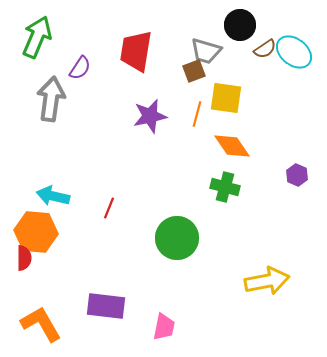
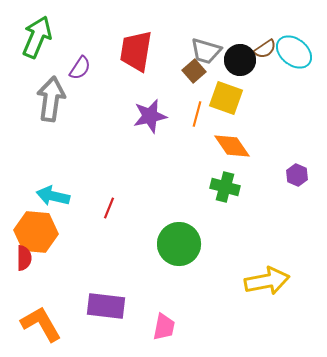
black circle: moved 35 px down
brown square: rotated 20 degrees counterclockwise
yellow square: rotated 12 degrees clockwise
green circle: moved 2 px right, 6 px down
